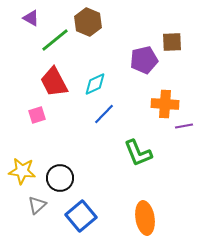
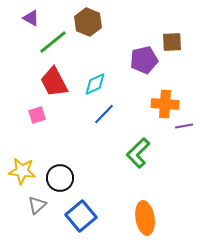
green line: moved 2 px left, 2 px down
green L-shape: rotated 68 degrees clockwise
